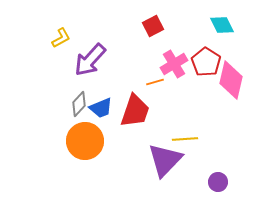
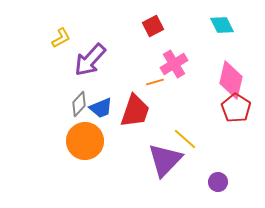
red pentagon: moved 30 px right, 46 px down
yellow line: rotated 45 degrees clockwise
